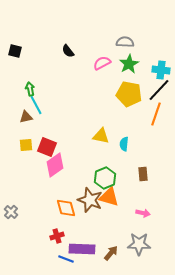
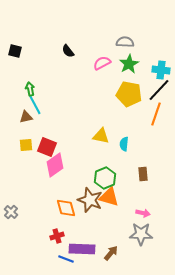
cyan line: moved 1 px left
gray star: moved 2 px right, 10 px up
